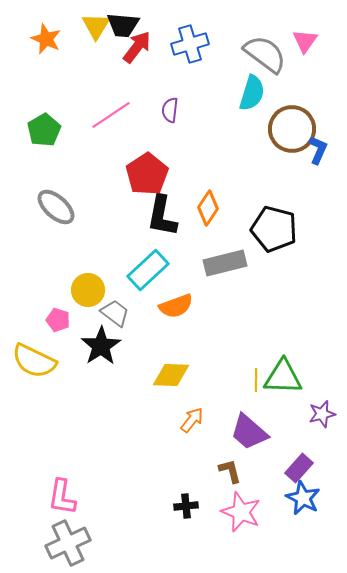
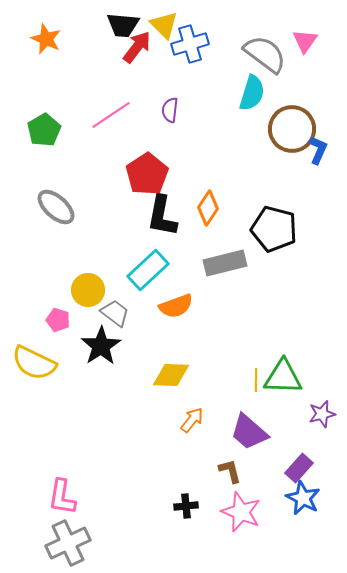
yellow triangle: moved 68 px right, 1 px up; rotated 16 degrees counterclockwise
yellow semicircle: moved 2 px down
